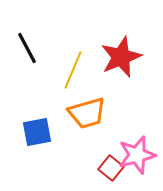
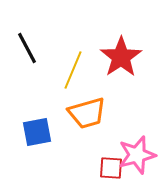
red star: rotated 12 degrees counterclockwise
red square: rotated 35 degrees counterclockwise
